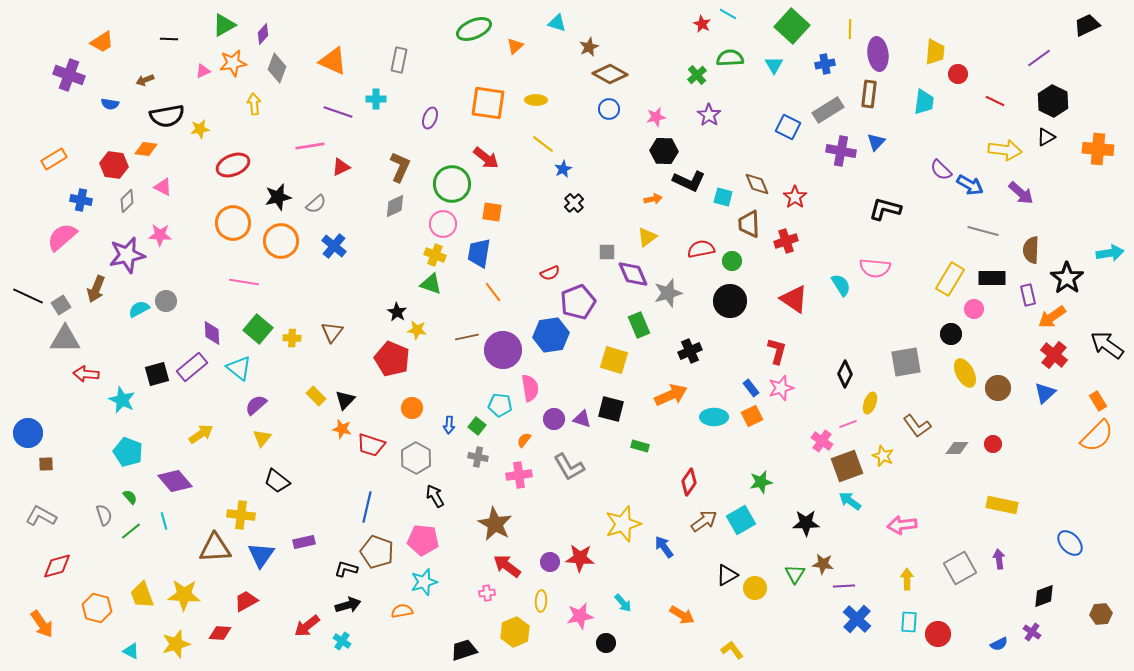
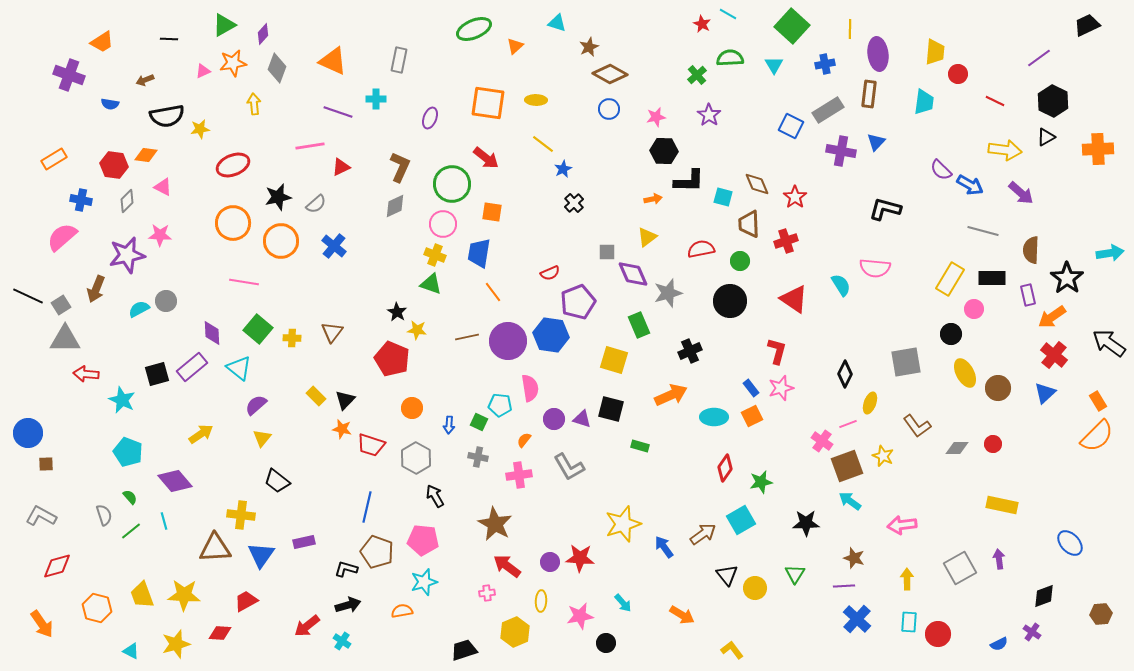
blue square at (788, 127): moved 3 px right, 1 px up
orange diamond at (146, 149): moved 6 px down
orange cross at (1098, 149): rotated 8 degrees counterclockwise
black L-shape at (689, 181): rotated 24 degrees counterclockwise
green circle at (732, 261): moved 8 px right
blue hexagon at (551, 335): rotated 16 degrees clockwise
black arrow at (1107, 345): moved 2 px right, 2 px up
purple circle at (503, 350): moved 5 px right, 9 px up
green square at (477, 426): moved 2 px right, 4 px up; rotated 12 degrees counterclockwise
red diamond at (689, 482): moved 36 px right, 14 px up
brown arrow at (704, 521): moved 1 px left, 13 px down
brown star at (823, 564): moved 31 px right, 6 px up; rotated 10 degrees clockwise
black triangle at (727, 575): rotated 40 degrees counterclockwise
